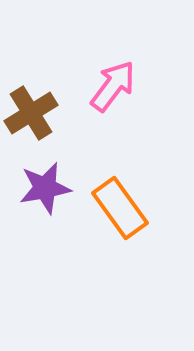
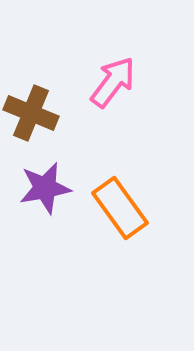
pink arrow: moved 4 px up
brown cross: rotated 36 degrees counterclockwise
